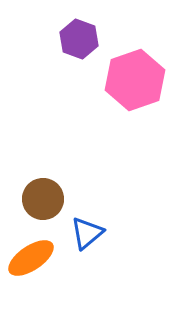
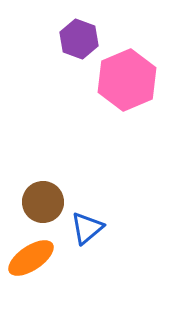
pink hexagon: moved 8 px left; rotated 4 degrees counterclockwise
brown circle: moved 3 px down
blue triangle: moved 5 px up
